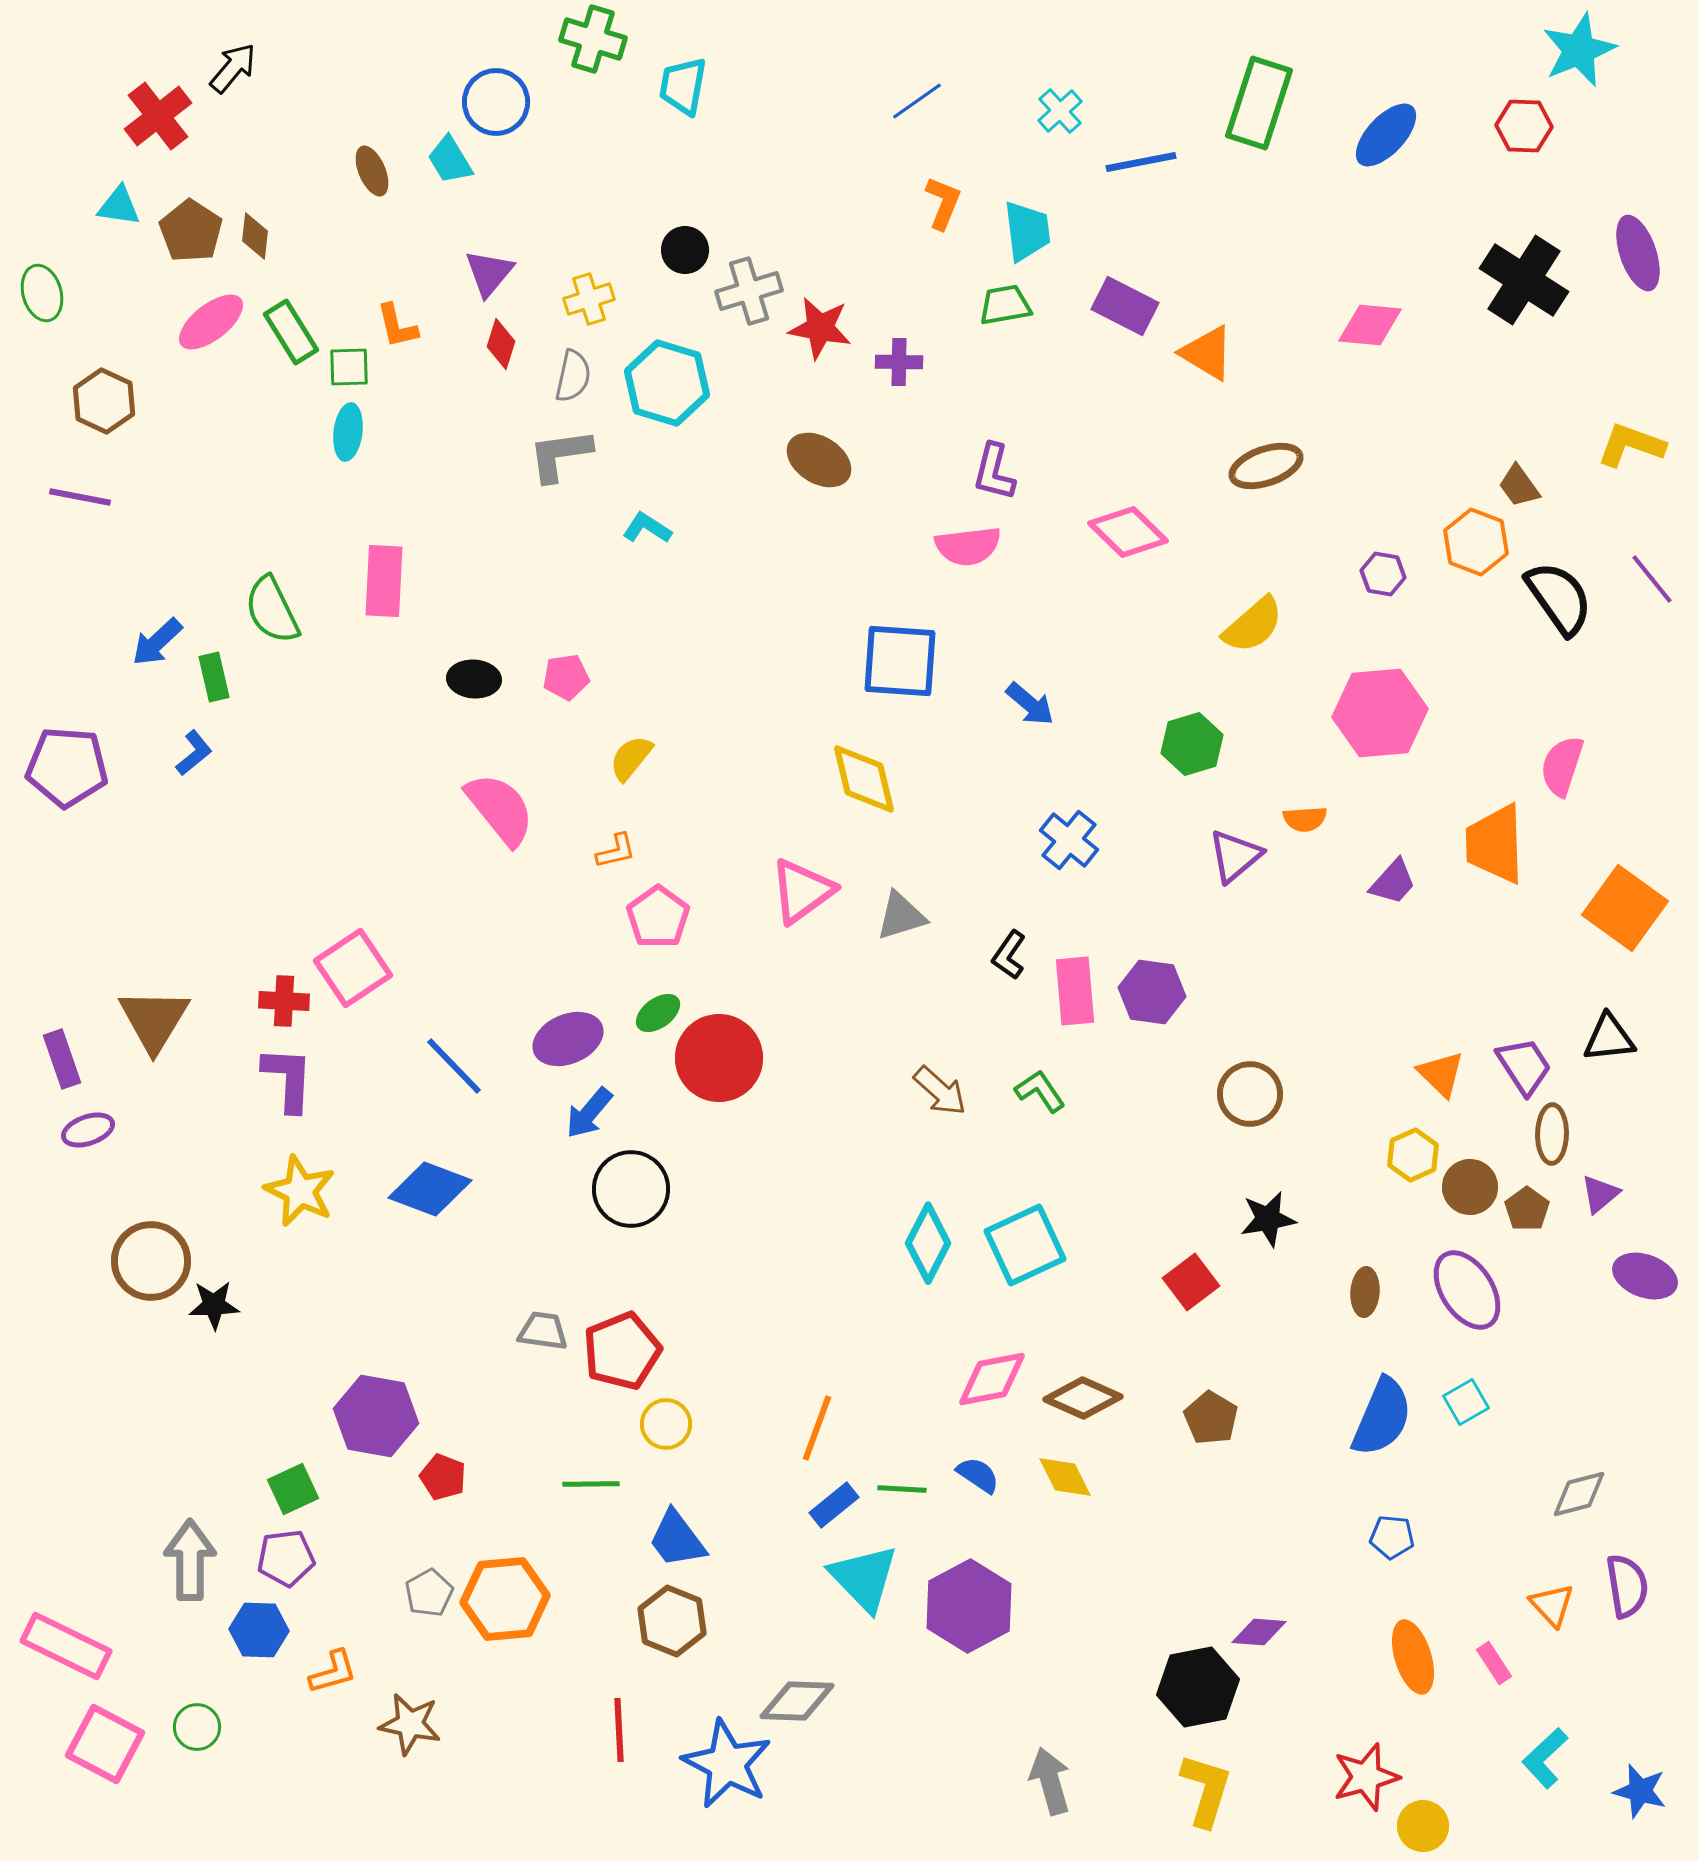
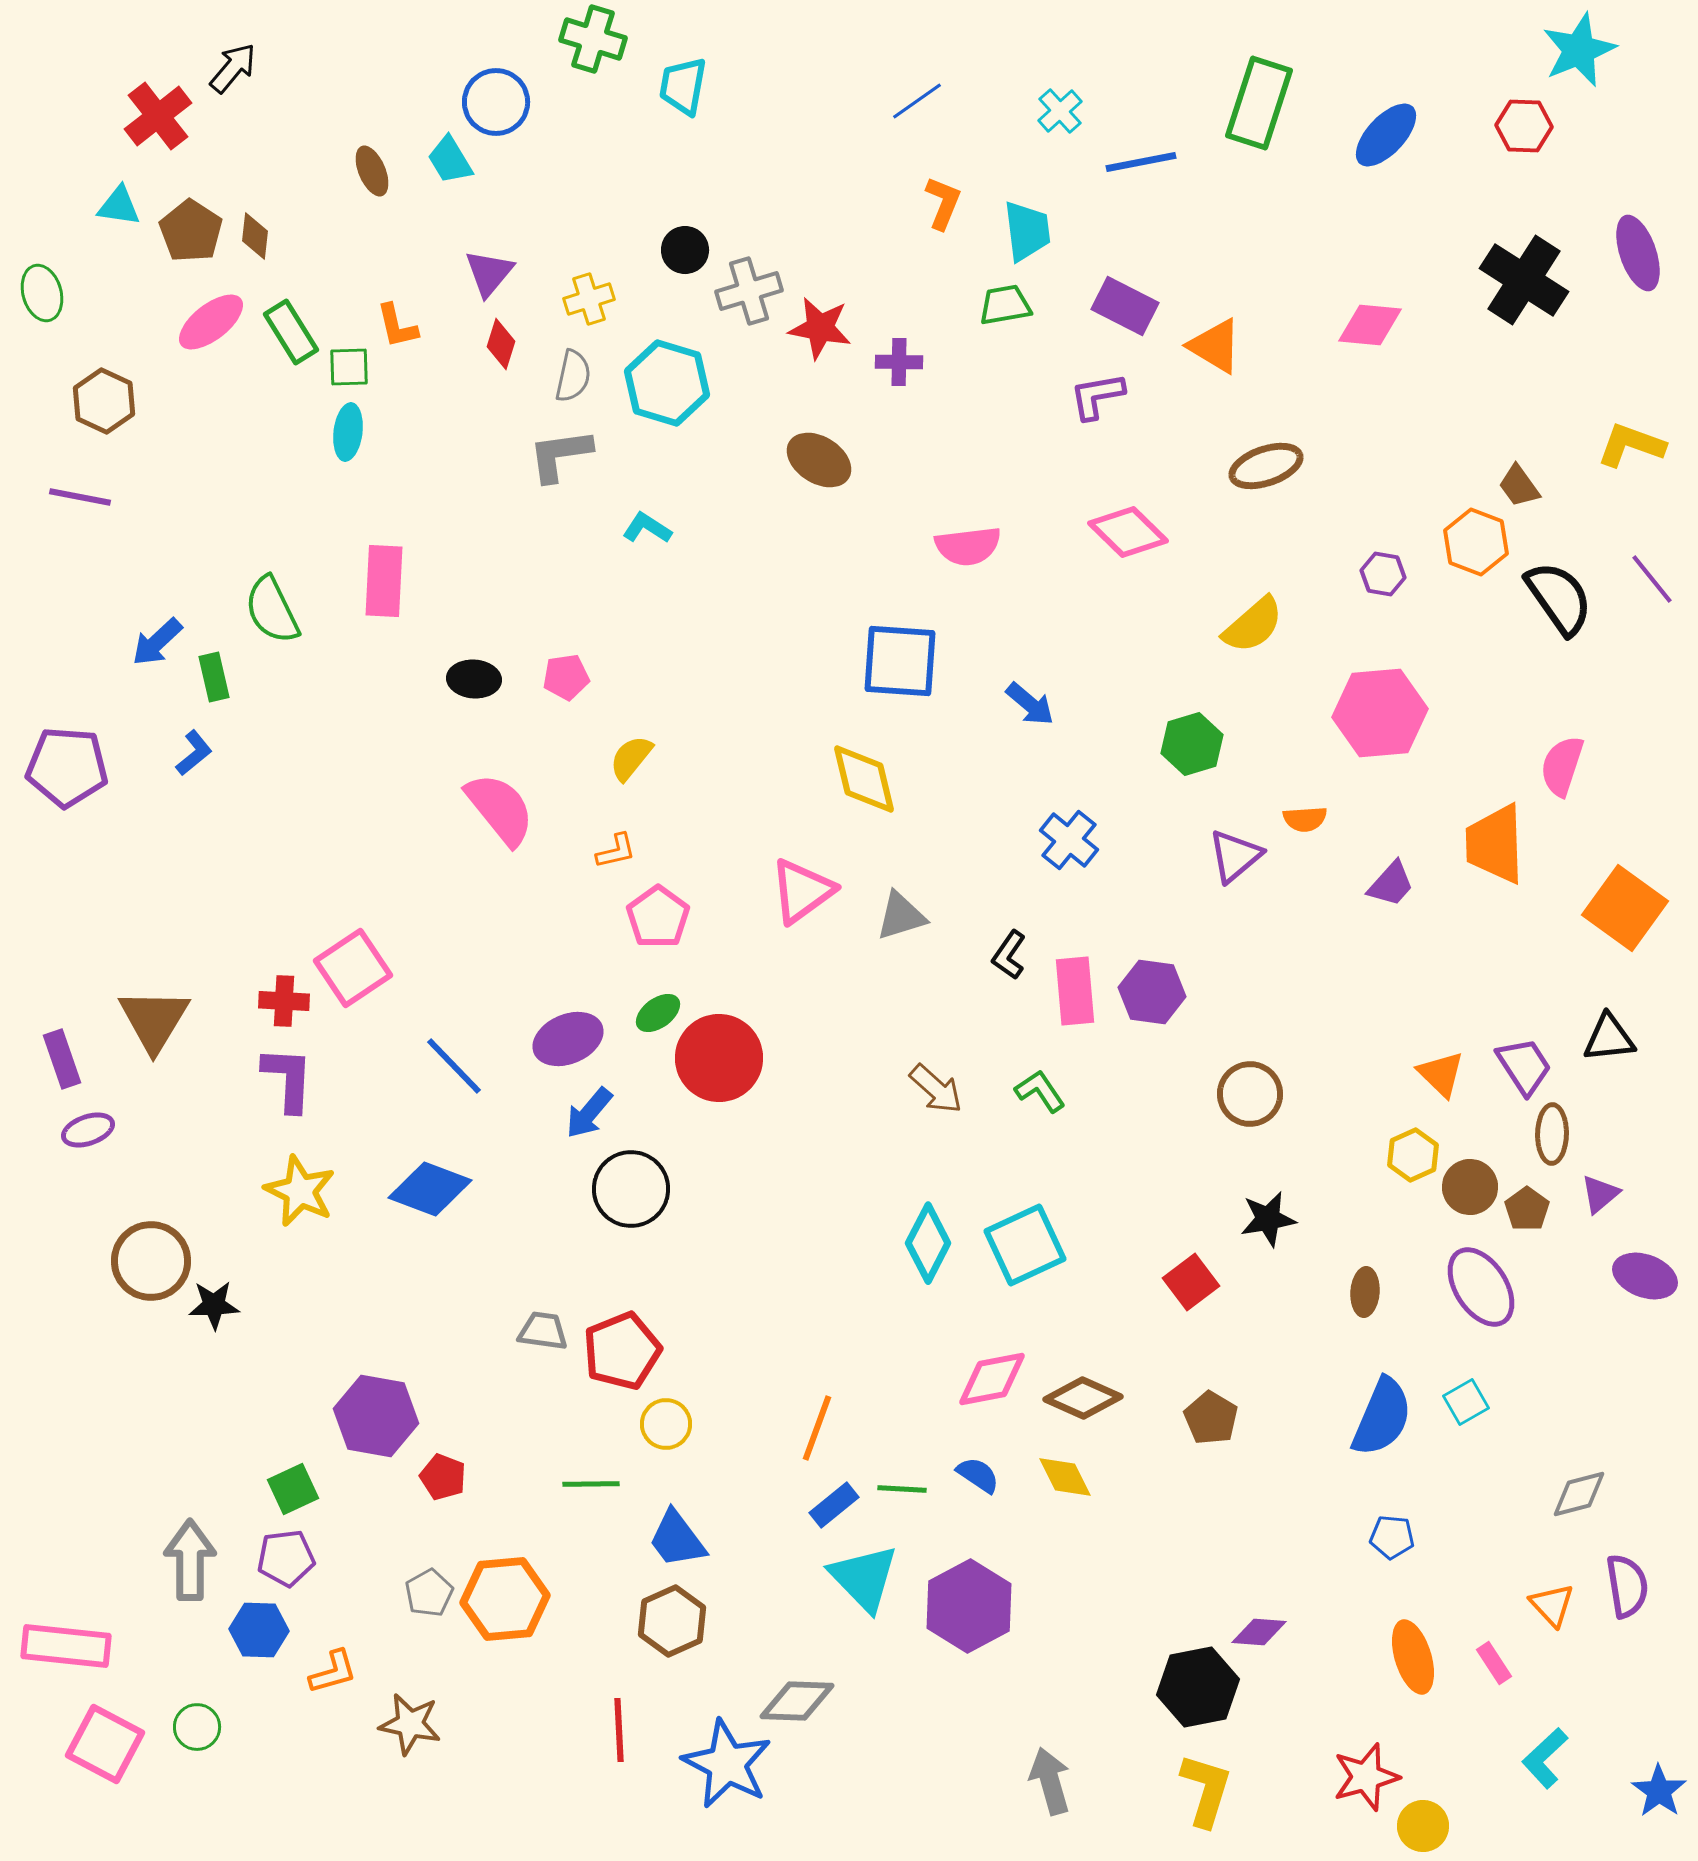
orange triangle at (1207, 353): moved 8 px right, 7 px up
purple L-shape at (994, 472): moved 103 px right, 76 px up; rotated 66 degrees clockwise
purple trapezoid at (1393, 882): moved 2 px left, 2 px down
brown arrow at (940, 1091): moved 4 px left, 2 px up
purple ellipse at (1467, 1290): moved 14 px right, 3 px up
brown hexagon at (672, 1621): rotated 14 degrees clockwise
pink rectangle at (66, 1646): rotated 20 degrees counterclockwise
blue star at (1640, 1791): moved 19 px right; rotated 20 degrees clockwise
